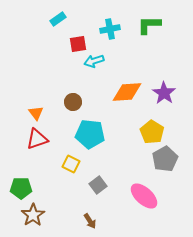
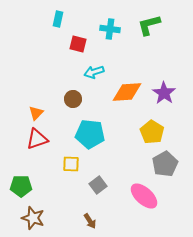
cyan rectangle: rotated 42 degrees counterclockwise
green L-shape: rotated 15 degrees counterclockwise
cyan cross: rotated 18 degrees clockwise
red square: rotated 24 degrees clockwise
cyan arrow: moved 11 px down
brown circle: moved 3 px up
orange triangle: rotated 21 degrees clockwise
gray pentagon: moved 5 px down
yellow square: rotated 24 degrees counterclockwise
green pentagon: moved 2 px up
brown star: moved 3 px down; rotated 20 degrees counterclockwise
